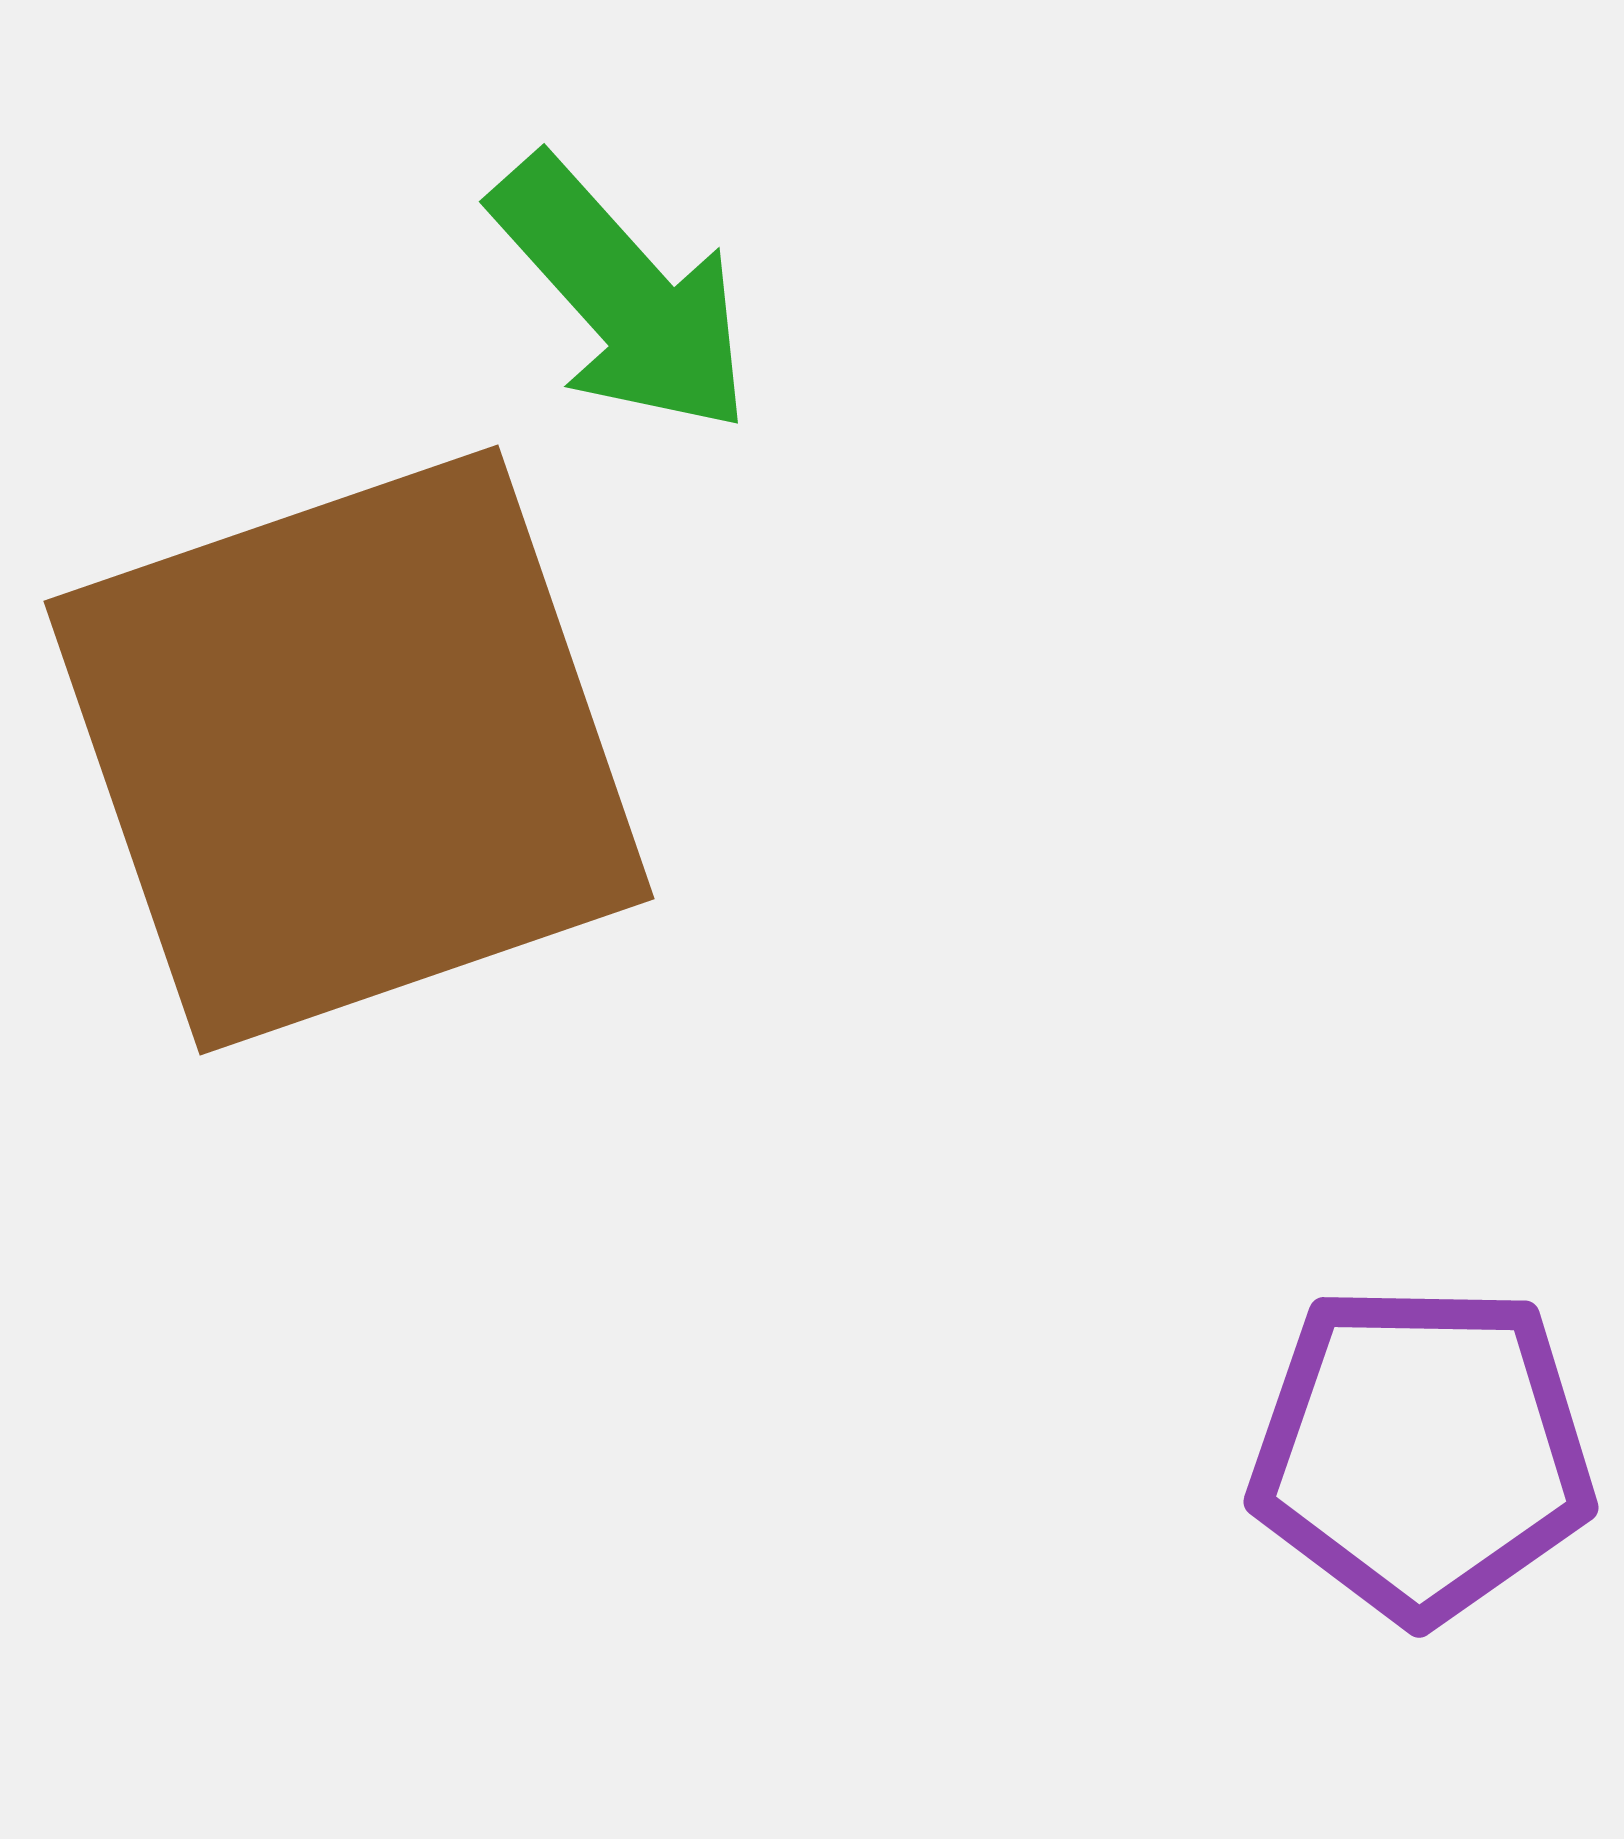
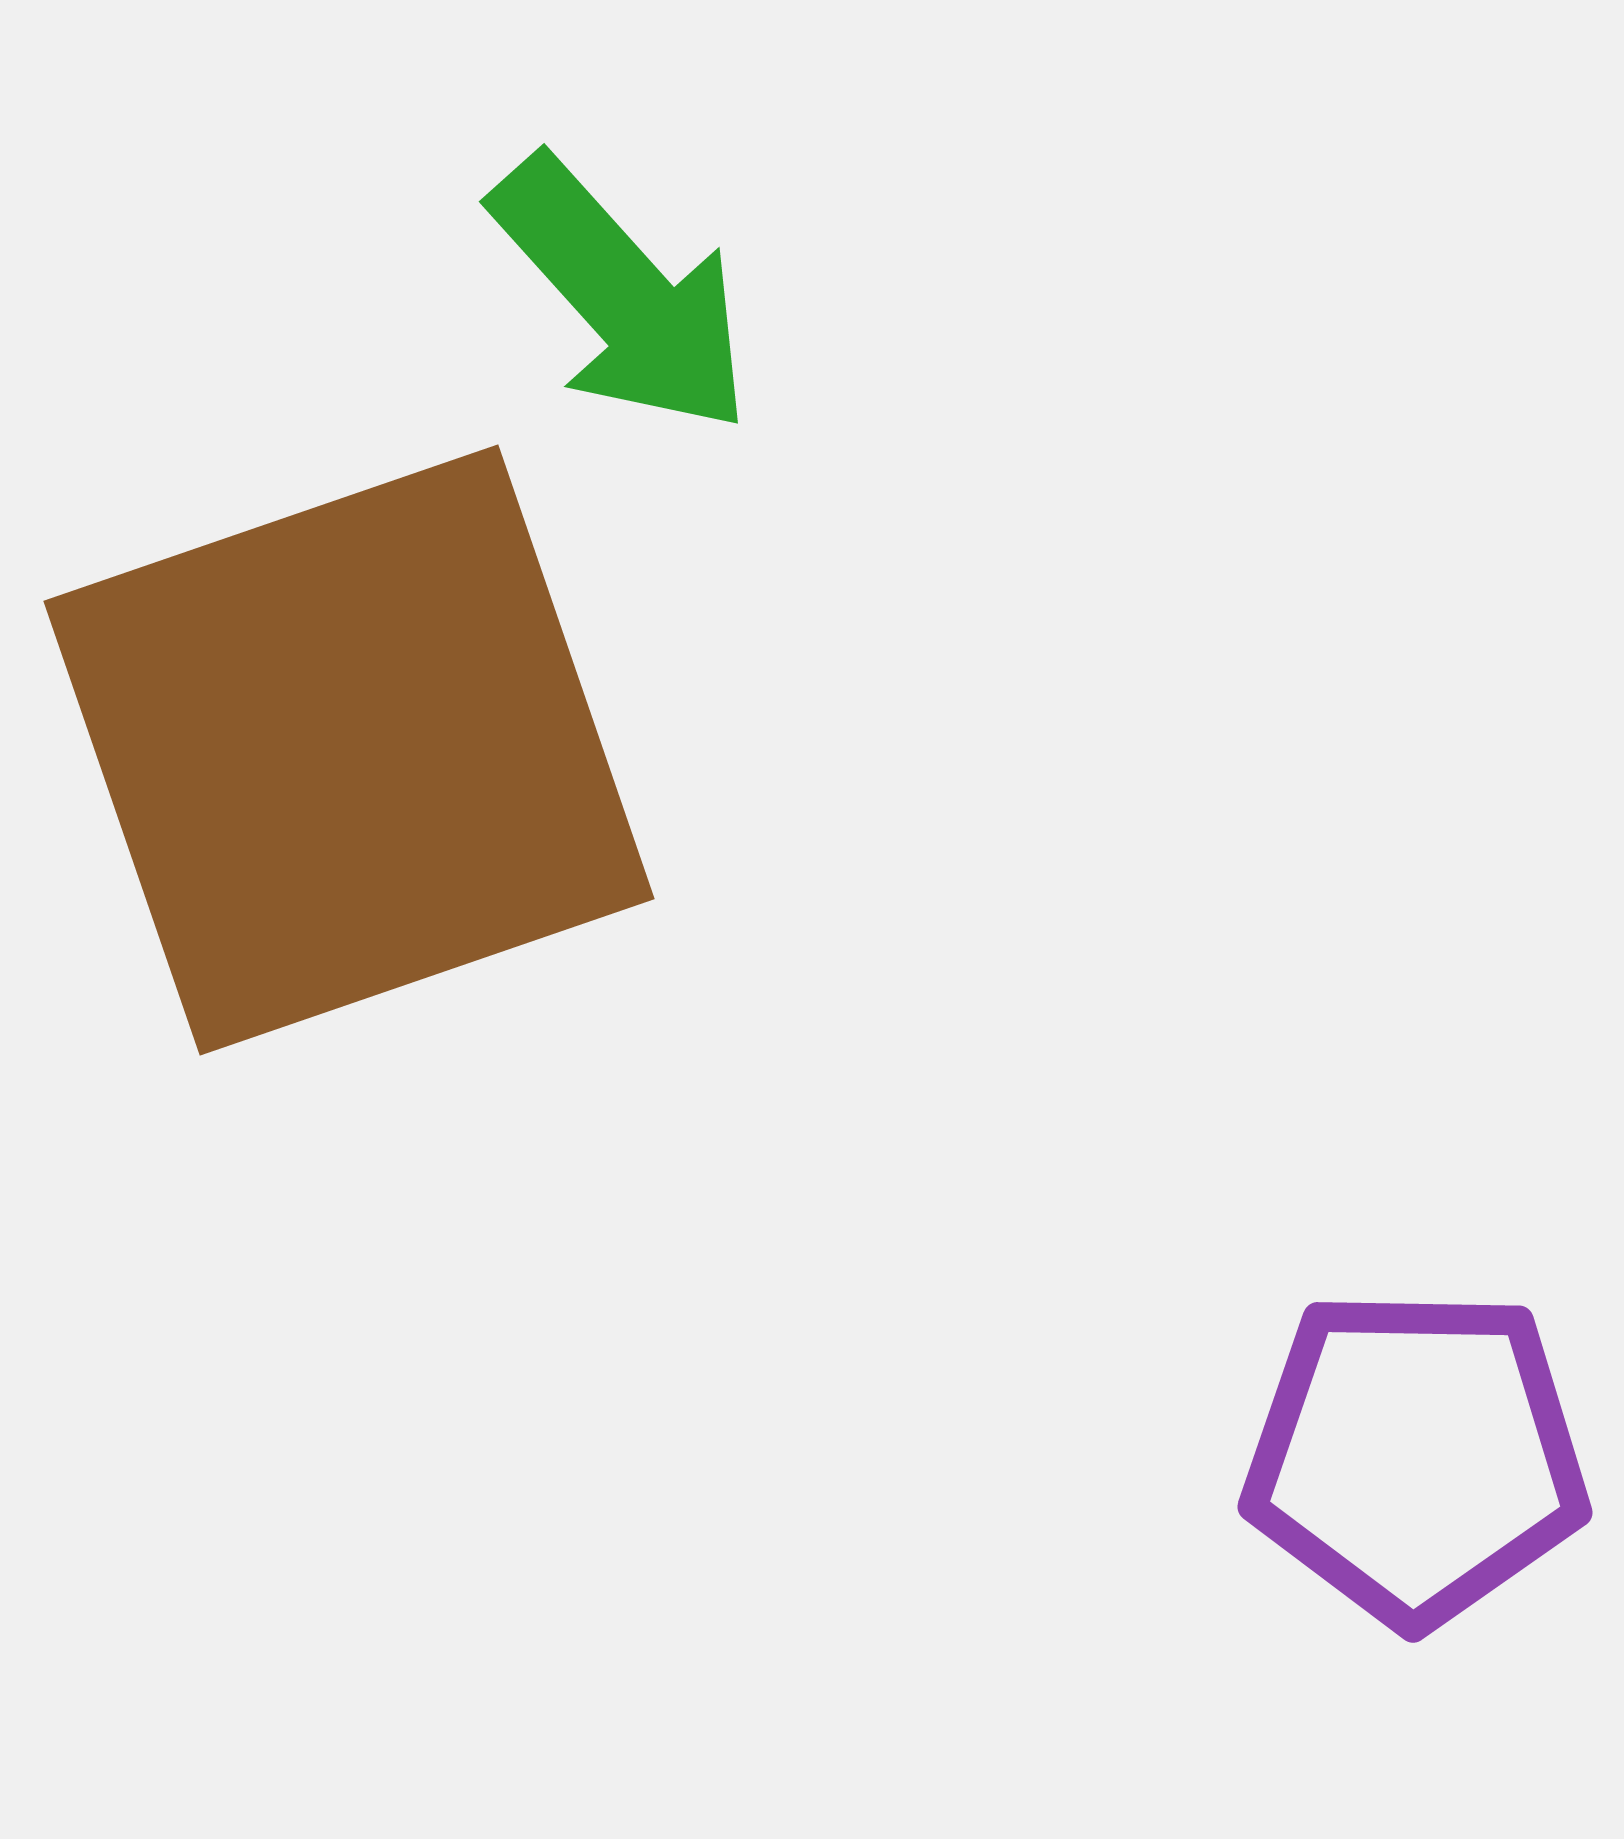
purple pentagon: moved 6 px left, 5 px down
